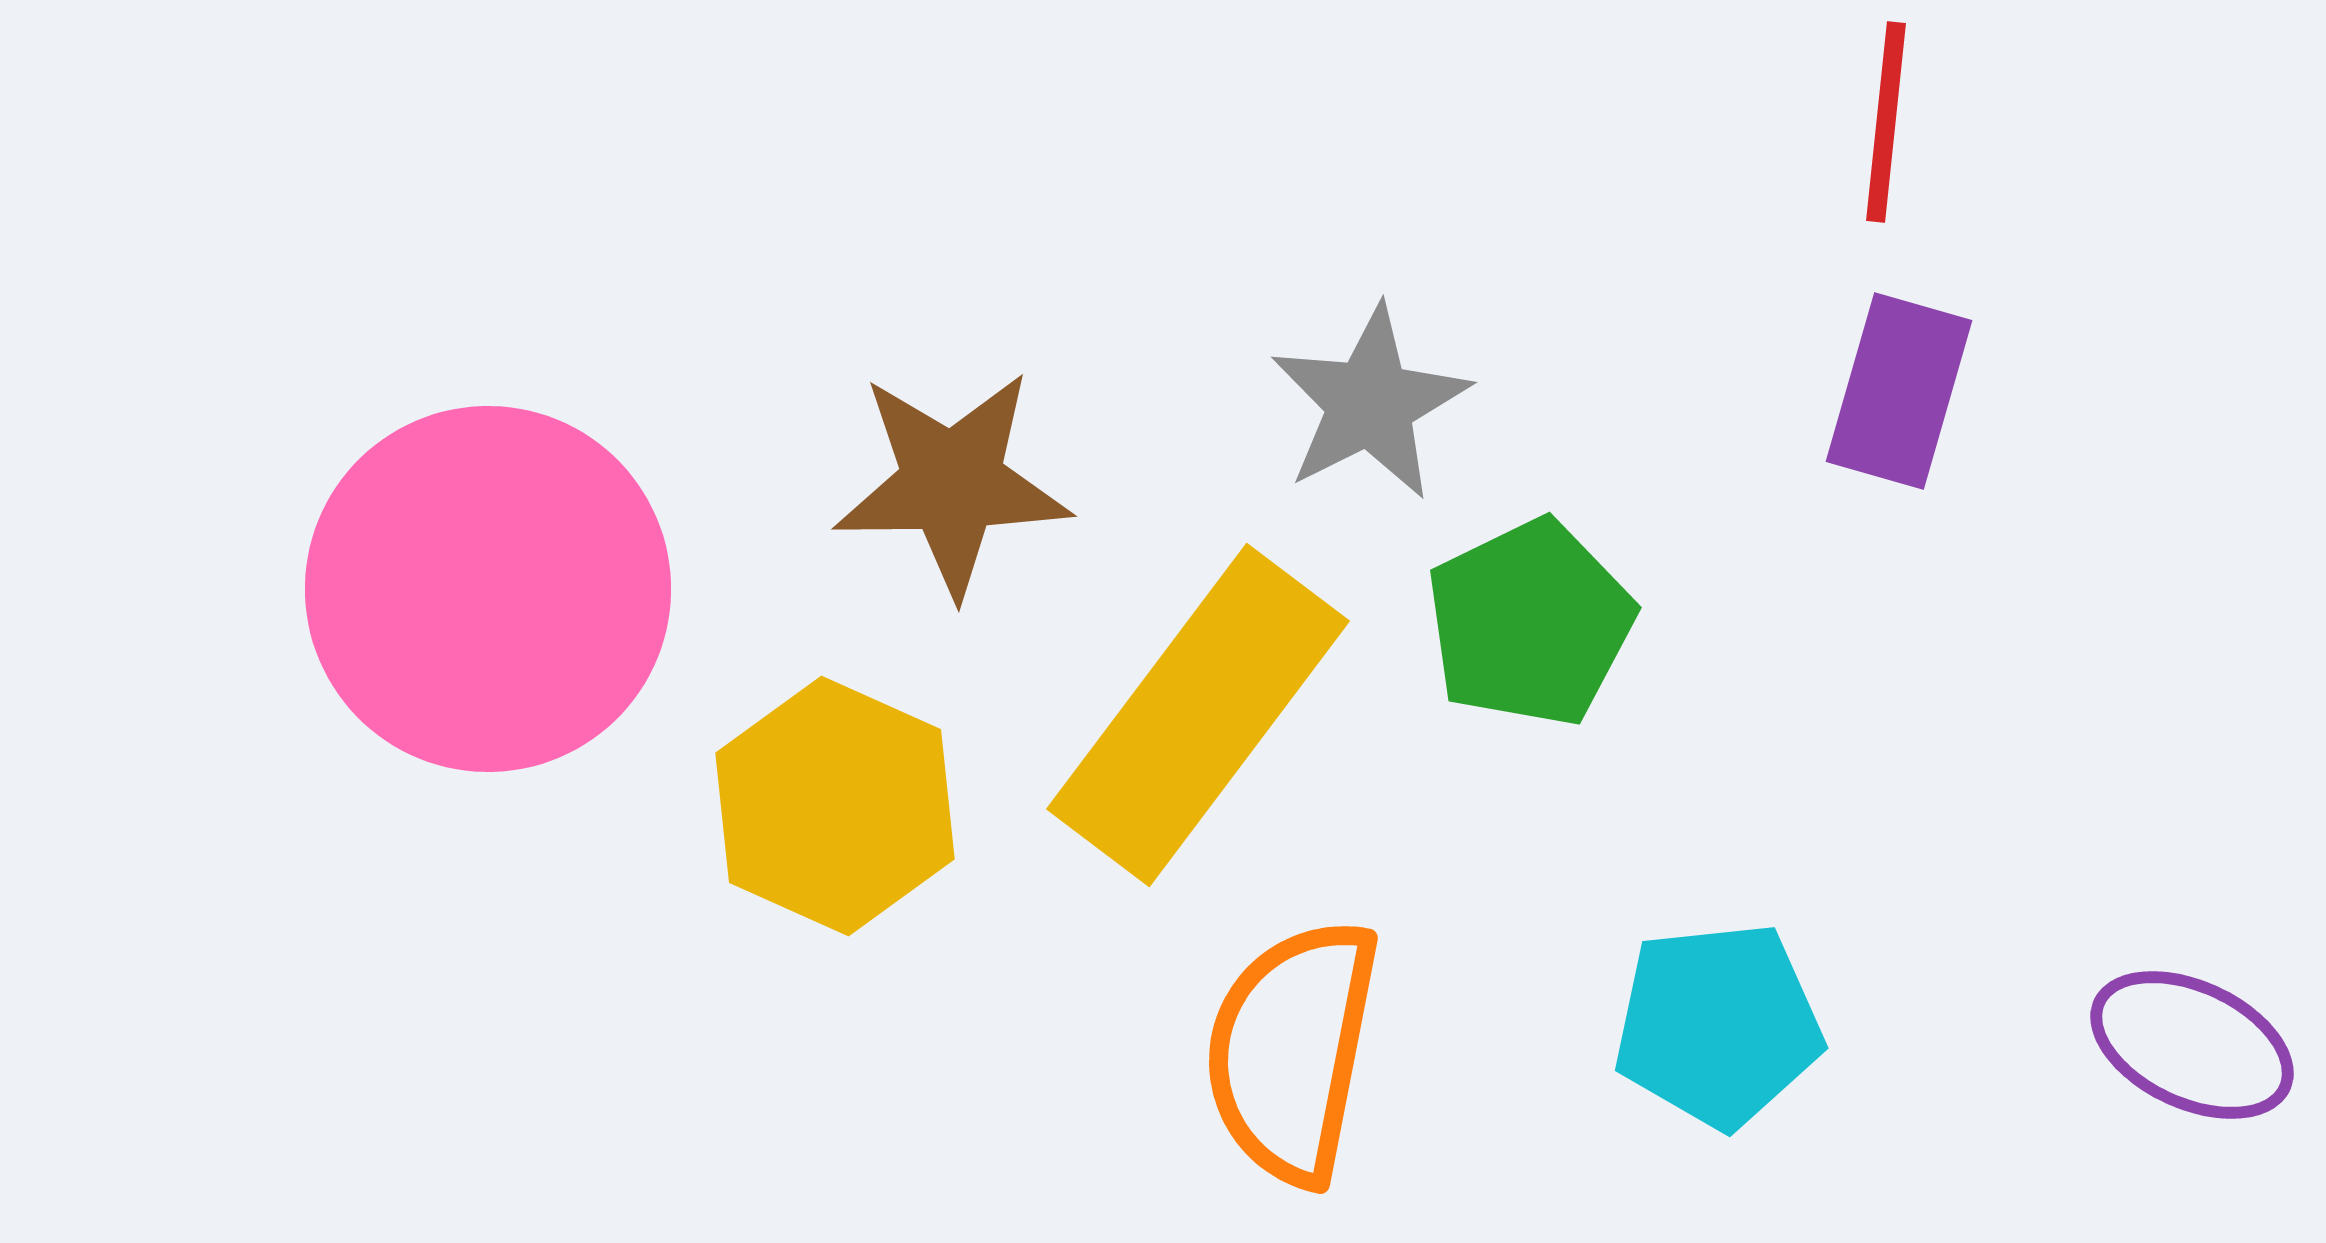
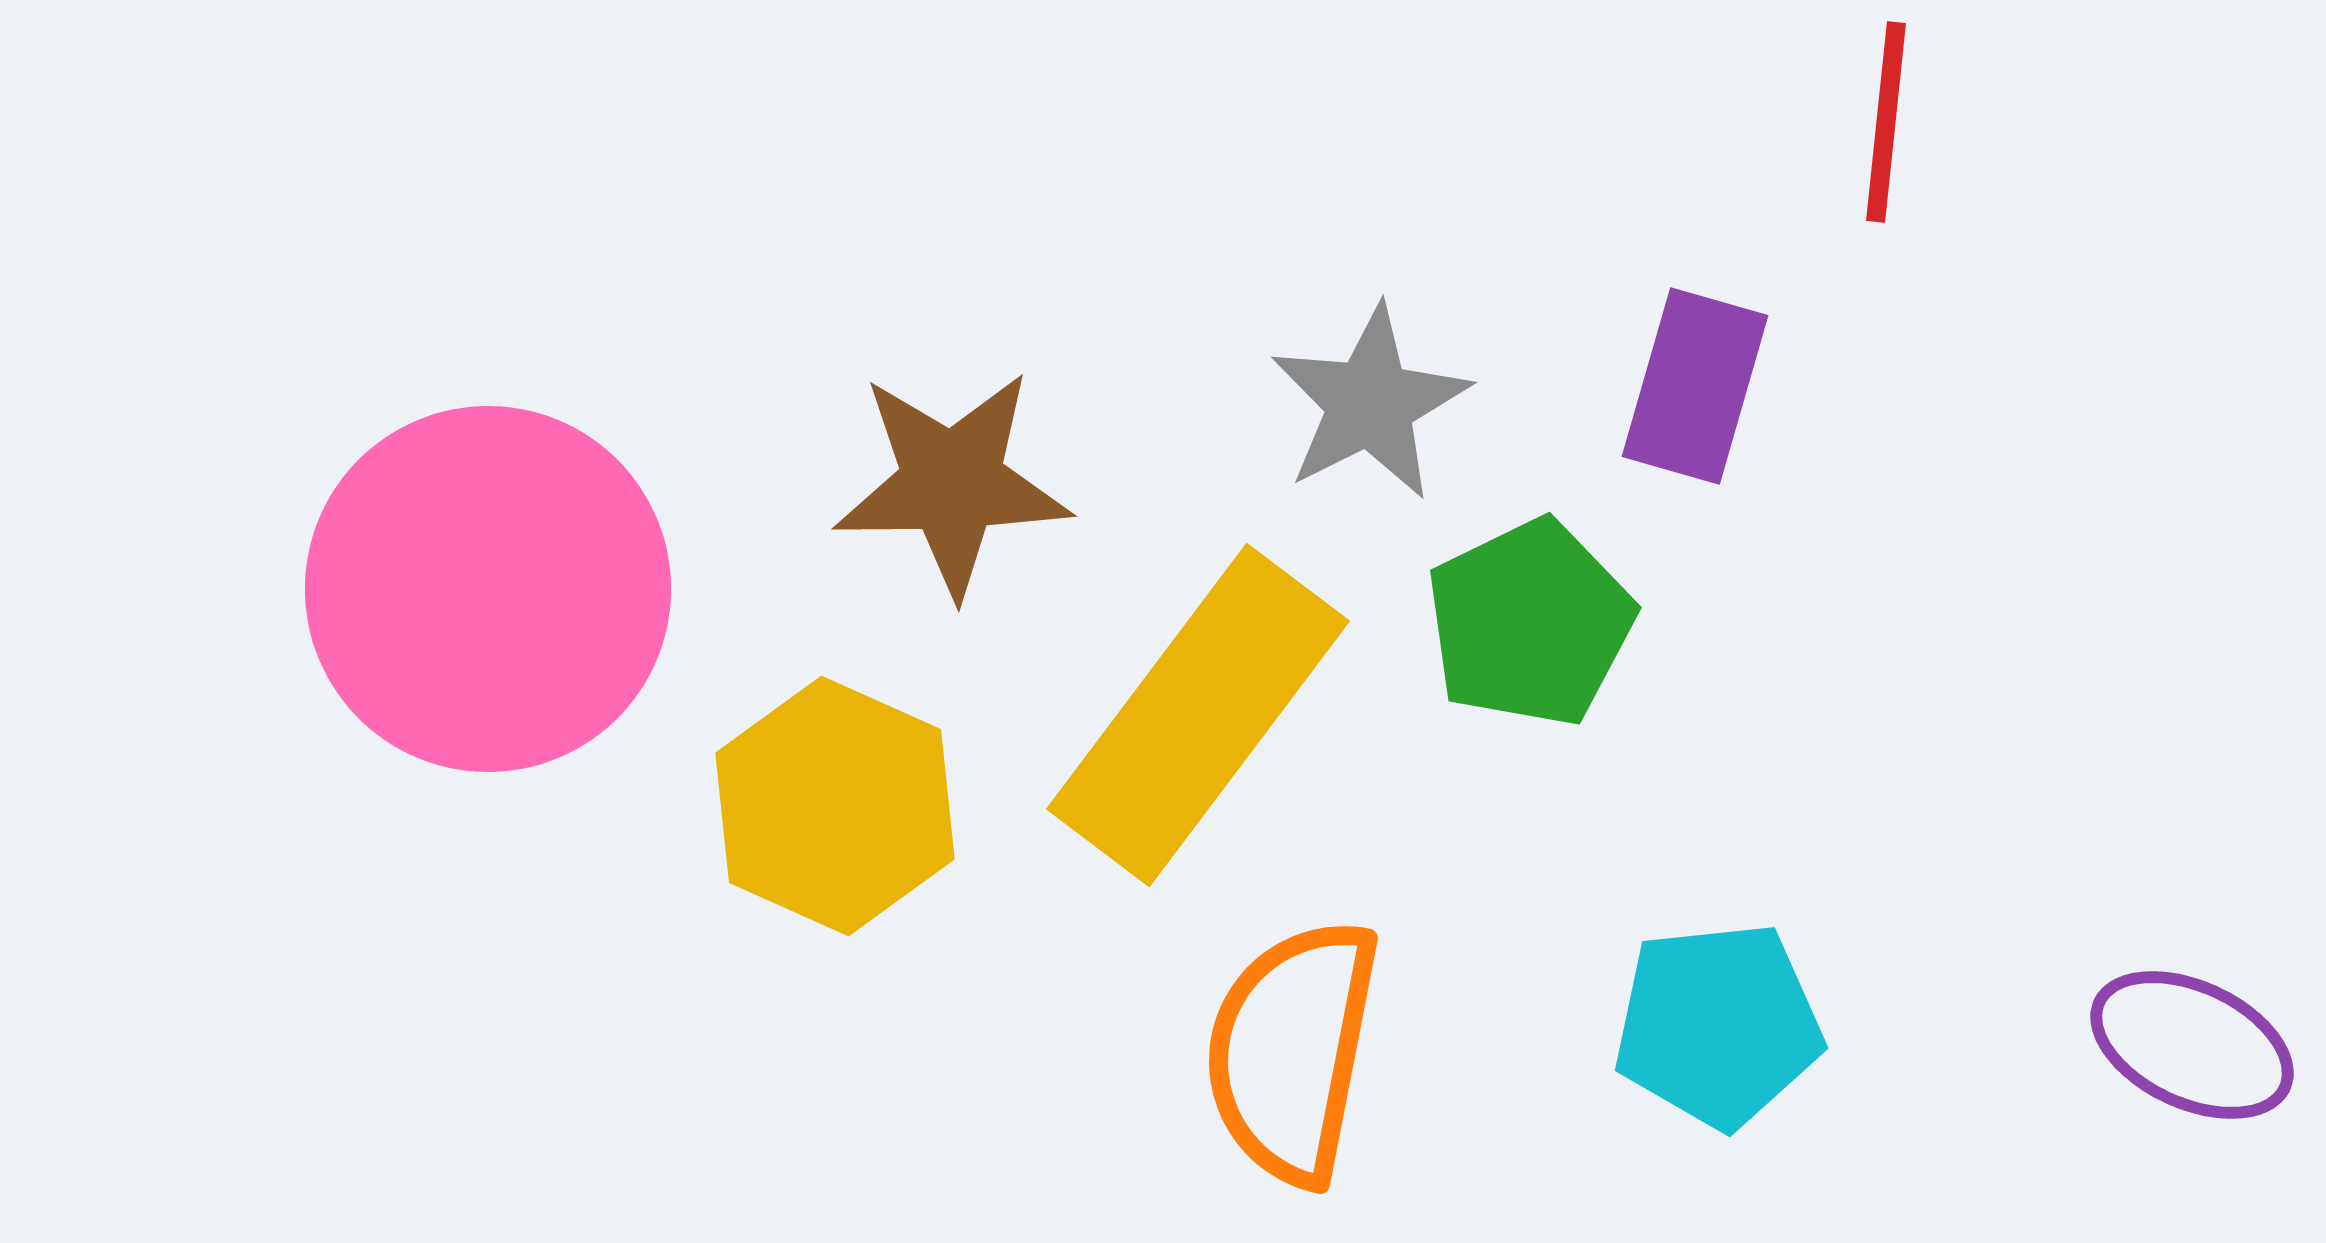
purple rectangle: moved 204 px left, 5 px up
